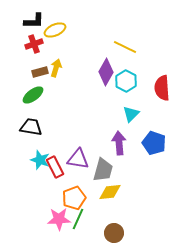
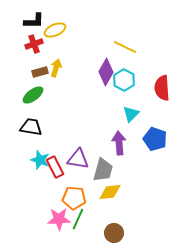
cyan hexagon: moved 2 px left, 1 px up
blue pentagon: moved 1 px right, 4 px up
orange pentagon: rotated 25 degrees clockwise
